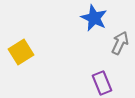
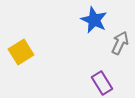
blue star: moved 2 px down
purple rectangle: rotated 10 degrees counterclockwise
